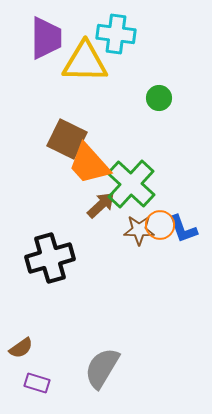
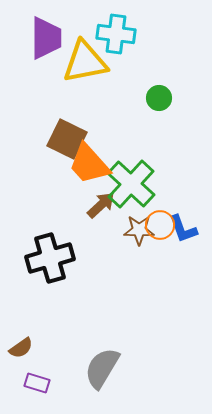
yellow triangle: rotated 12 degrees counterclockwise
